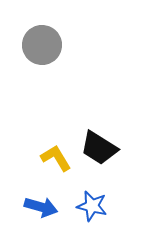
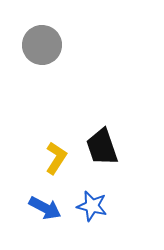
black trapezoid: moved 3 px right, 1 px up; rotated 39 degrees clockwise
yellow L-shape: rotated 64 degrees clockwise
blue arrow: moved 4 px right, 1 px down; rotated 12 degrees clockwise
